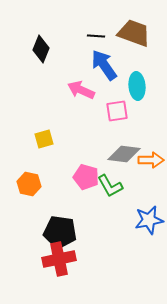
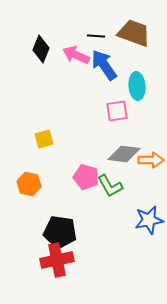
pink arrow: moved 5 px left, 35 px up
red cross: moved 2 px left, 1 px down
